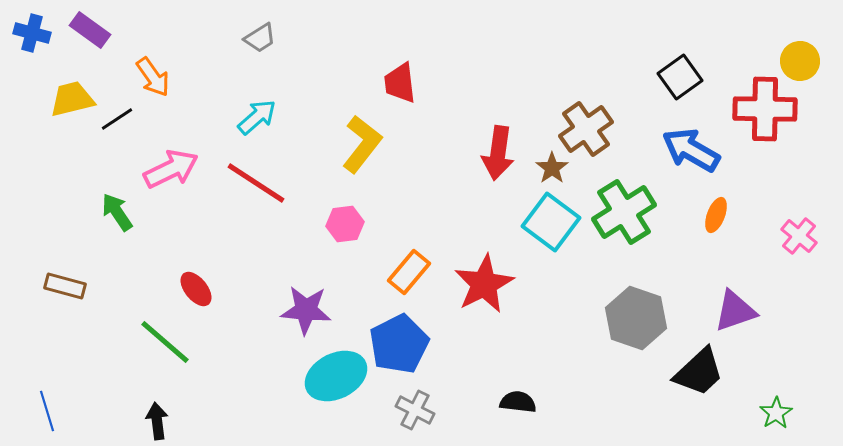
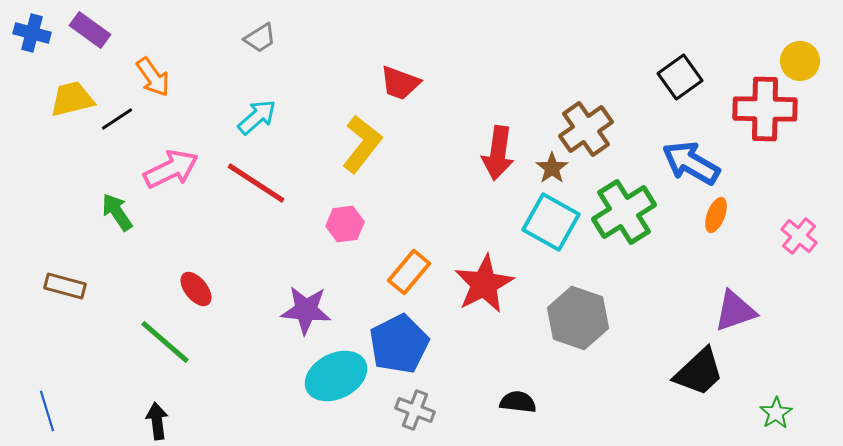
red trapezoid: rotated 63 degrees counterclockwise
blue arrow: moved 13 px down
cyan square: rotated 8 degrees counterclockwise
gray hexagon: moved 58 px left
gray cross: rotated 6 degrees counterclockwise
